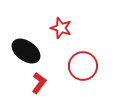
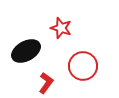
black ellipse: rotated 64 degrees counterclockwise
red L-shape: moved 7 px right
